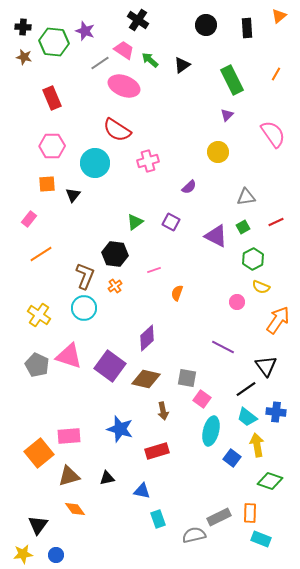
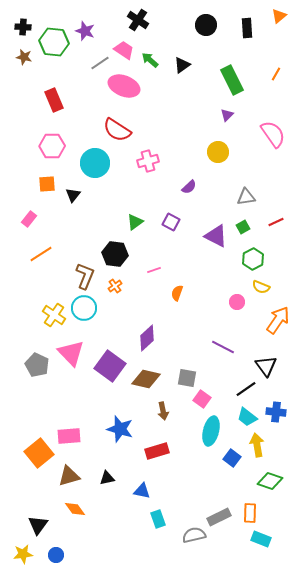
red rectangle at (52, 98): moved 2 px right, 2 px down
yellow cross at (39, 315): moved 15 px right
pink triangle at (69, 356): moved 2 px right, 3 px up; rotated 28 degrees clockwise
